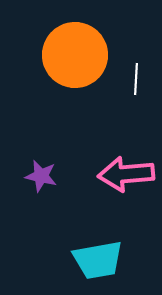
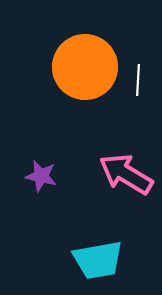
orange circle: moved 10 px right, 12 px down
white line: moved 2 px right, 1 px down
pink arrow: rotated 36 degrees clockwise
